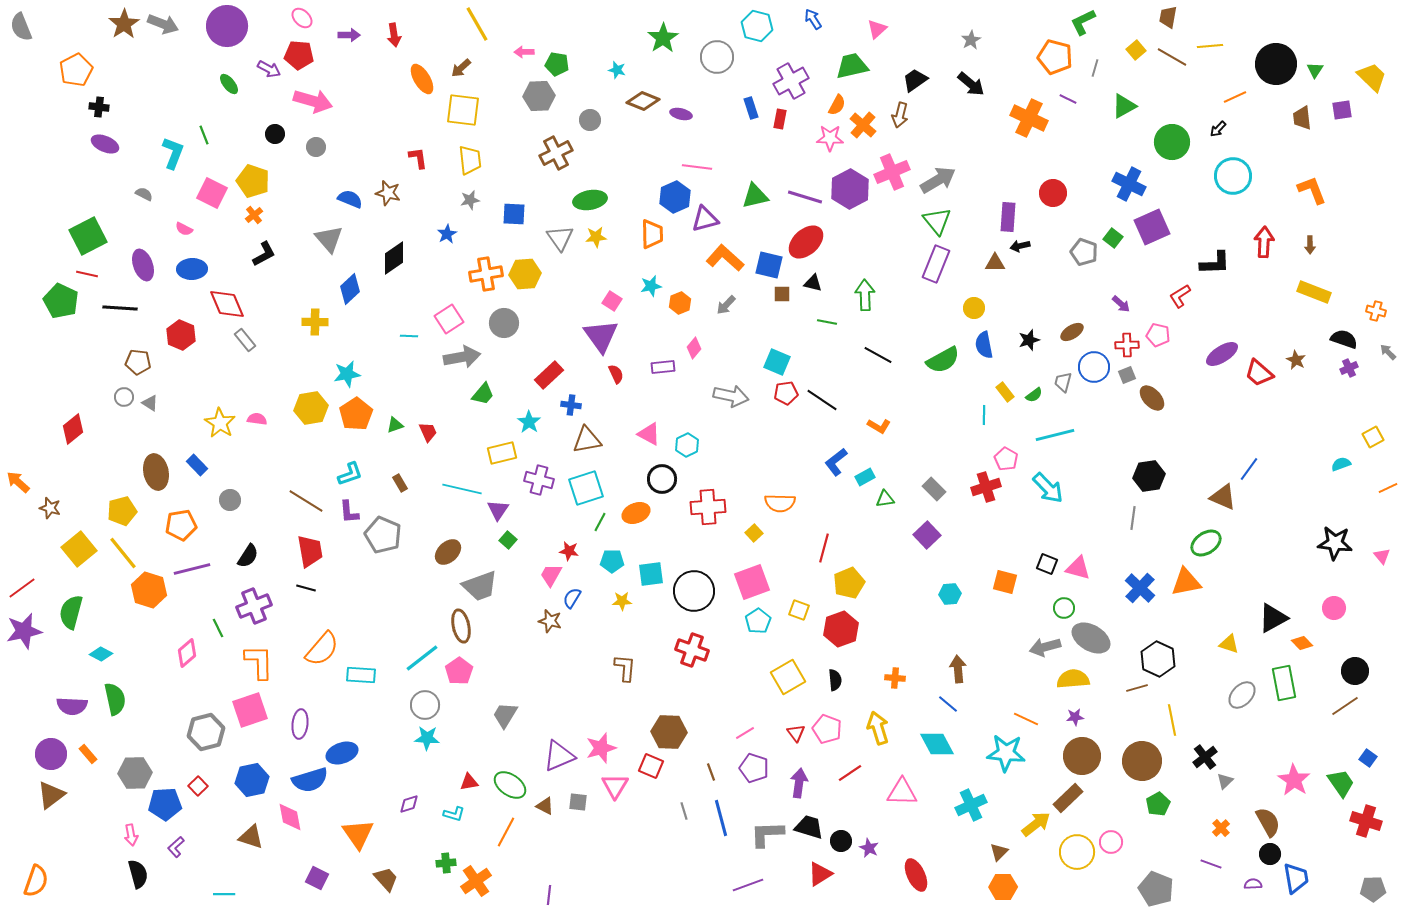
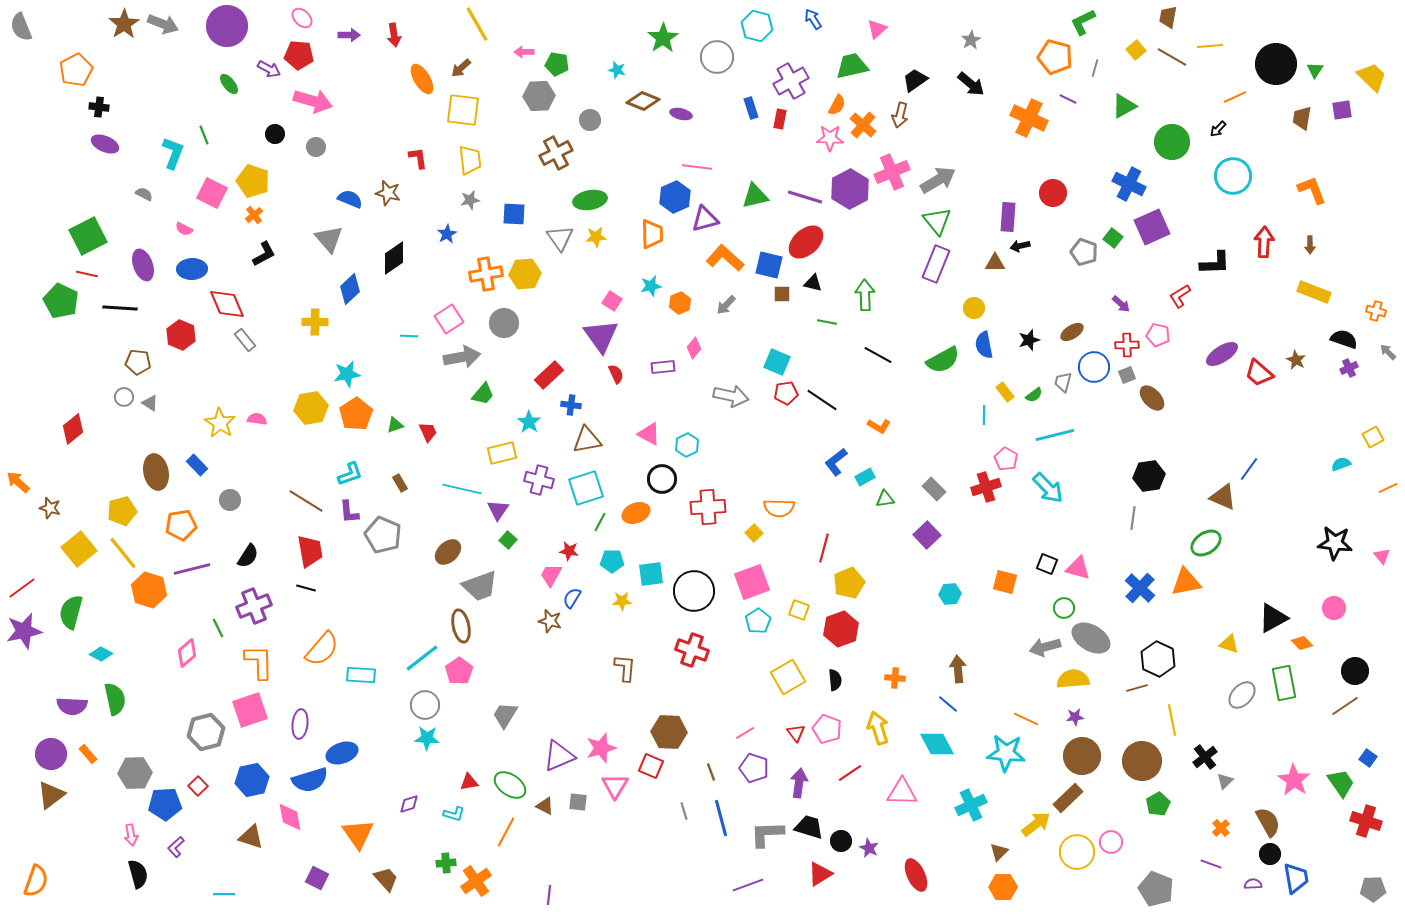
brown trapezoid at (1302, 118): rotated 15 degrees clockwise
orange semicircle at (780, 503): moved 1 px left, 5 px down
